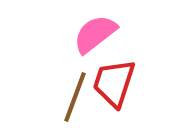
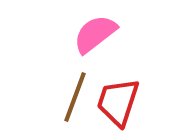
red trapezoid: moved 4 px right, 19 px down
